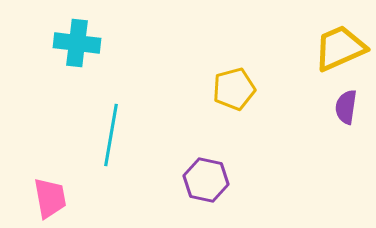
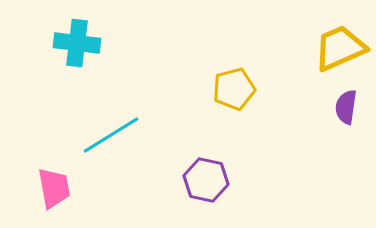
cyan line: rotated 48 degrees clockwise
pink trapezoid: moved 4 px right, 10 px up
